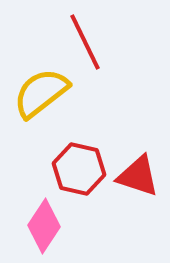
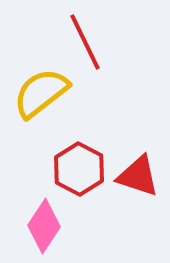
red hexagon: rotated 15 degrees clockwise
